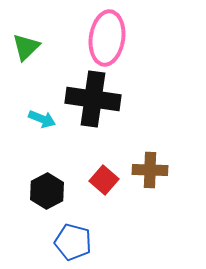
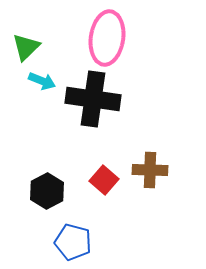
cyan arrow: moved 38 px up
